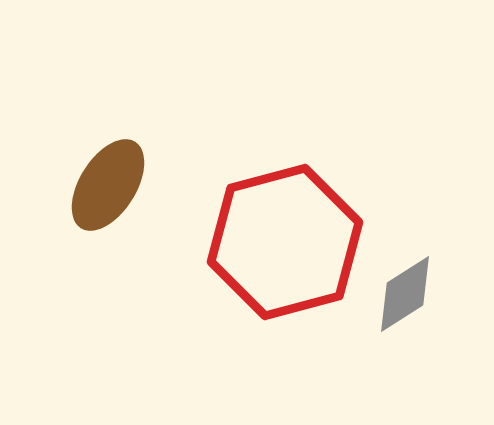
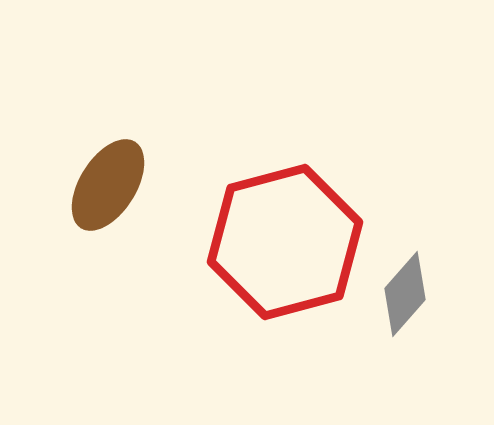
gray diamond: rotated 16 degrees counterclockwise
